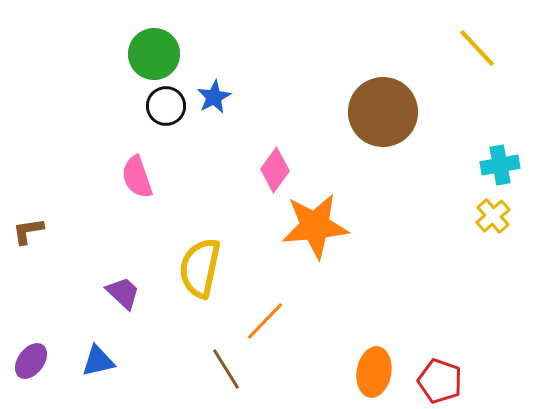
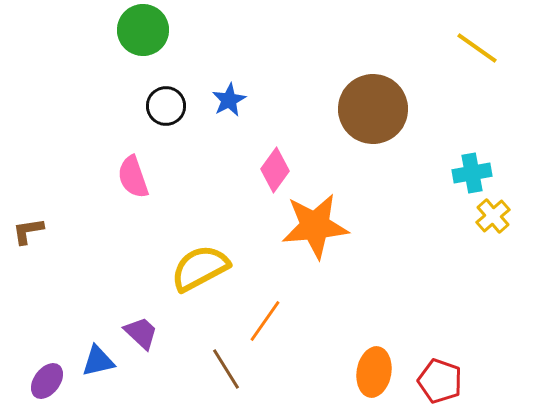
yellow line: rotated 12 degrees counterclockwise
green circle: moved 11 px left, 24 px up
blue star: moved 15 px right, 3 px down
brown circle: moved 10 px left, 3 px up
cyan cross: moved 28 px left, 8 px down
pink semicircle: moved 4 px left
yellow semicircle: rotated 50 degrees clockwise
purple trapezoid: moved 18 px right, 40 px down
orange line: rotated 9 degrees counterclockwise
purple ellipse: moved 16 px right, 20 px down
